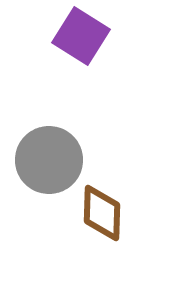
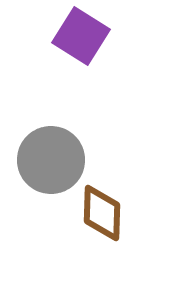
gray circle: moved 2 px right
